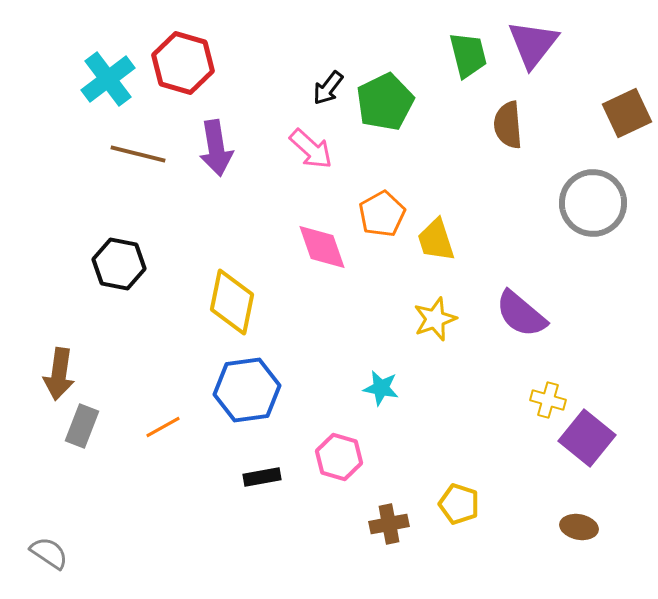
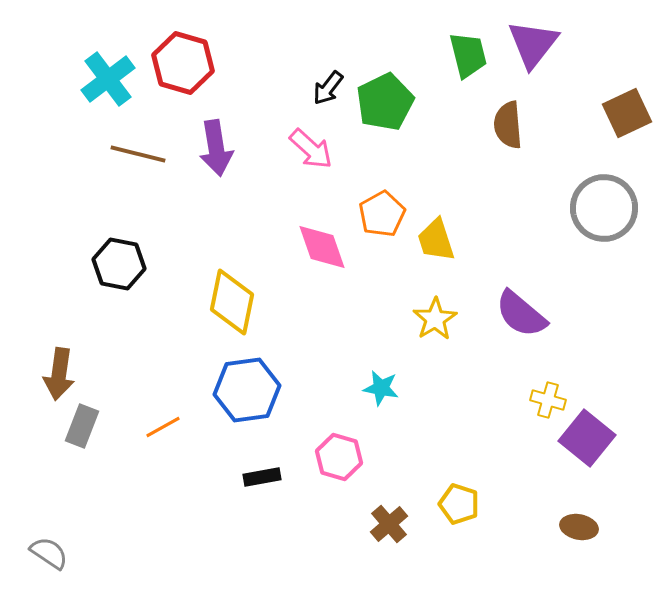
gray circle: moved 11 px right, 5 px down
yellow star: rotated 12 degrees counterclockwise
brown cross: rotated 30 degrees counterclockwise
